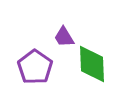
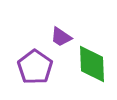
purple trapezoid: moved 3 px left; rotated 25 degrees counterclockwise
